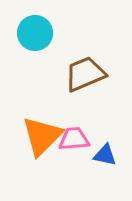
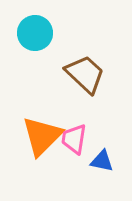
brown trapezoid: rotated 66 degrees clockwise
pink trapezoid: rotated 76 degrees counterclockwise
blue triangle: moved 3 px left, 6 px down
